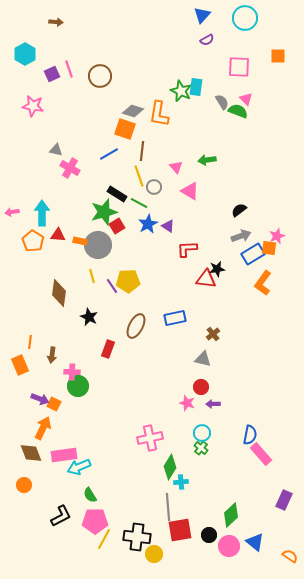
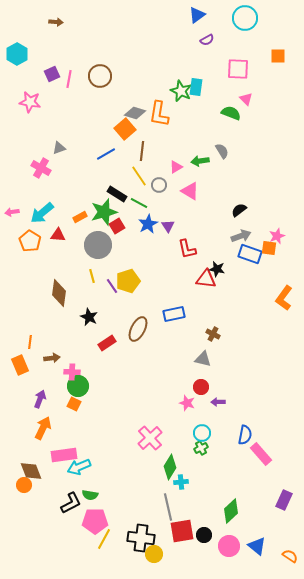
blue triangle at (202, 15): moved 5 px left; rotated 12 degrees clockwise
cyan hexagon at (25, 54): moved 8 px left
pink square at (239, 67): moved 1 px left, 2 px down
pink line at (69, 69): moved 10 px down; rotated 30 degrees clockwise
gray semicircle at (222, 102): moved 49 px down
pink star at (33, 106): moved 3 px left, 4 px up
gray diamond at (133, 111): moved 2 px right, 2 px down
green semicircle at (238, 111): moved 7 px left, 2 px down
orange square at (125, 129): rotated 30 degrees clockwise
gray triangle at (56, 150): moved 3 px right, 2 px up; rotated 32 degrees counterclockwise
blue line at (109, 154): moved 3 px left
green arrow at (207, 160): moved 7 px left, 1 px down
pink triangle at (176, 167): rotated 40 degrees clockwise
pink cross at (70, 168): moved 29 px left
yellow line at (139, 176): rotated 15 degrees counterclockwise
gray circle at (154, 187): moved 5 px right, 2 px up
cyan arrow at (42, 213): rotated 130 degrees counterclockwise
purple triangle at (168, 226): rotated 24 degrees clockwise
orange pentagon at (33, 241): moved 3 px left
orange rectangle at (80, 241): moved 24 px up; rotated 40 degrees counterclockwise
red L-shape at (187, 249): rotated 100 degrees counterclockwise
blue rectangle at (253, 254): moved 3 px left; rotated 50 degrees clockwise
black star at (217, 269): rotated 21 degrees clockwise
yellow pentagon at (128, 281): rotated 15 degrees counterclockwise
orange L-shape at (263, 283): moved 21 px right, 15 px down
blue rectangle at (175, 318): moved 1 px left, 4 px up
brown ellipse at (136, 326): moved 2 px right, 3 px down
brown cross at (213, 334): rotated 24 degrees counterclockwise
red rectangle at (108, 349): moved 1 px left, 6 px up; rotated 36 degrees clockwise
brown arrow at (52, 355): moved 3 px down; rotated 105 degrees counterclockwise
purple arrow at (40, 399): rotated 90 degrees counterclockwise
orange square at (54, 404): moved 20 px right
purple arrow at (213, 404): moved 5 px right, 2 px up
blue semicircle at (250, 435): moved 5 px left
pink cross at (150, 438): rotated 30 degrees counterclockwise
green cross at (201, 448): rotated 24 degrees clockwise
brown diamond at (31, 453): moved 18 px down
green semicircle at (90, 495): rotated 49 degrees counterclockwise
gray line at (168, 507): rotated 8 degrees counterclockwise
green diamond at (231, 515): moved 4 px up
black L-shape at (61, 516): moved 10 px right, 13 px up
red square at (180, 530): moved 2 px right, 1 px down
black circle at (209, 535): moved 5 px left
black cross at (137, 537): moved 4 px right, 1 px down
blue triangle at (255, 542): moved 2 px right, 4 px down
